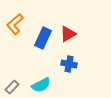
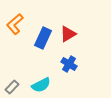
blue cross: rotated 21 degrees clockwise
